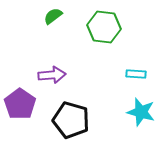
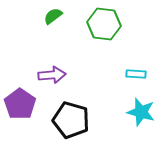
green hexagon: moved 3 px up
